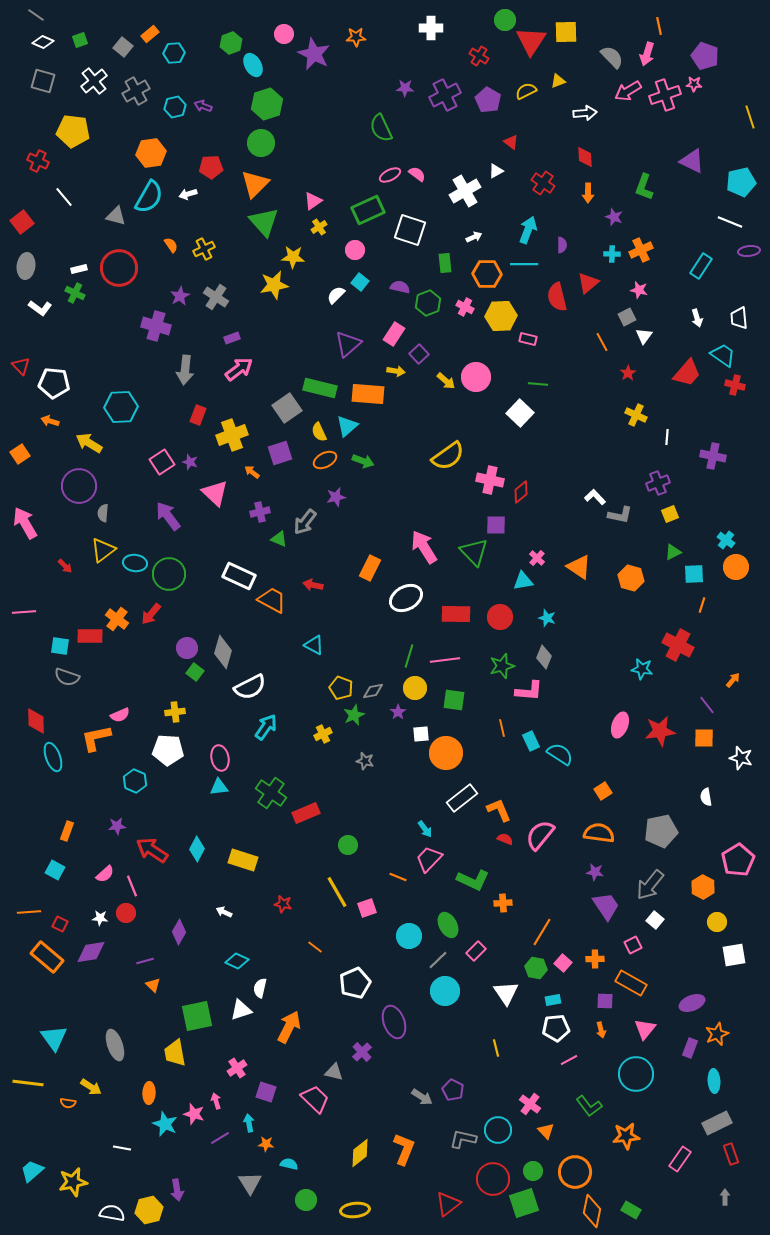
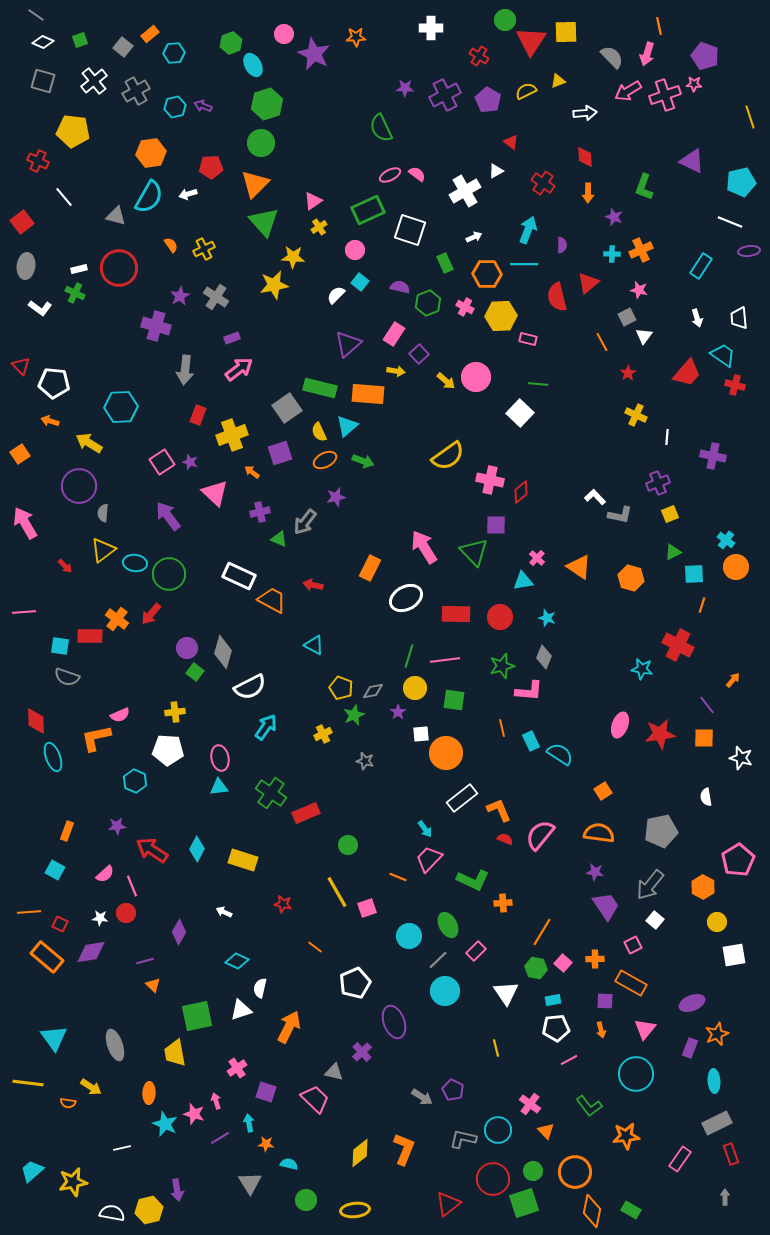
green rectangle at (445, 263): rotated 18 degrees counterclockwise
red star at (660, 731): moved 3 px down
white line at (122, 1148): rotated 24 degrees counterclockwise
